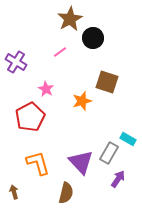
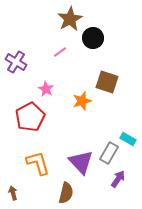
brown arrow: moved 1 px left, 1 px down
